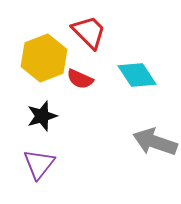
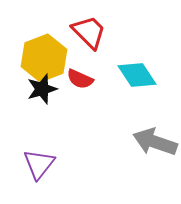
black star: moved 27 px up
